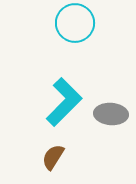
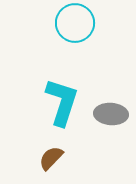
cyan L-shape: moved 2 px left; rotated 27 degrees counterclockwise
brown semicircle: moved 2 px left, 1 px down; rotated 12 degrees clockwise
